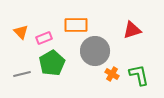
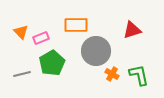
pink rectangle: moved 3 px left
gray circle: moved 1 px right
